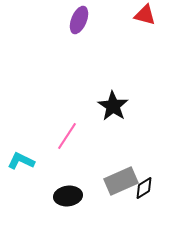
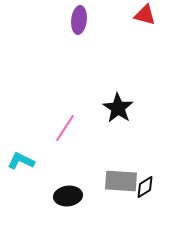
purple ellipse: rotated 16 degrees counterclockwise
black star: moved 5 px right, 2 px down
pink line: moved 2 px left, 8 px up
gray rectangle: rotated 28 degrees clockwise
black diamond: moved 1 px right, 1 px up
